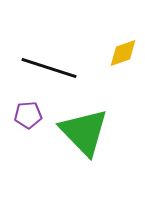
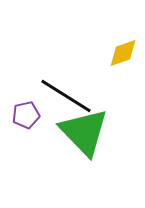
black line: moved 17 px right, 28 px down; rotated 14 degrees clockwise
purple pentagon: moved 2 px left; rotated 8 degrees counterclockwise
